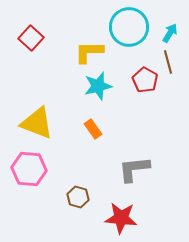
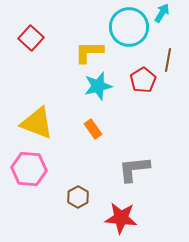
cyan arrow: moved 8 px left, 20 px up
brown line: moved 2 px up; rotated 25 degrees clockwise
red pentagon: moved 2 px left; rotated 10 degrees clockwise
brown hexagon: rotated 15 degrees clockwise
